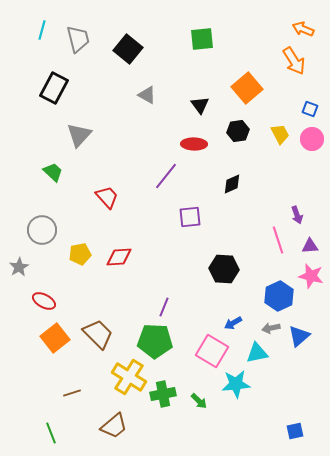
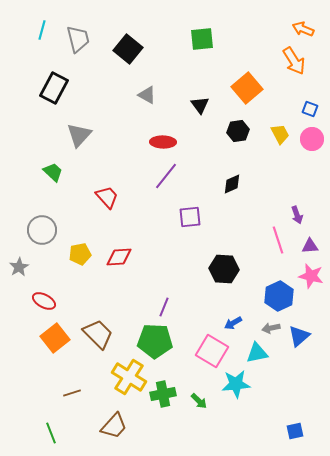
red ellipse at (194, 144): moved 31 px left, 2 px up
brown trapezoid at (114, 426): rotated 8 degrees counterclockwise
